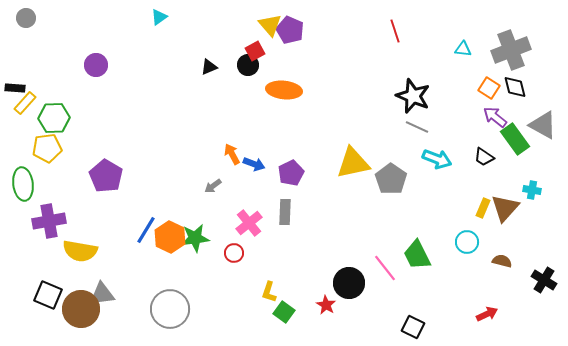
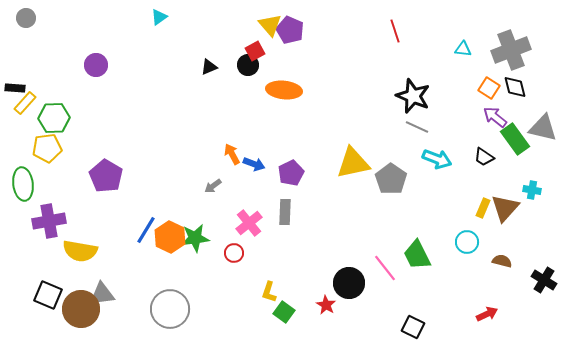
gray triangle at (543, 125): moved 3 px down; rotated 16 degrees counterclockwise
